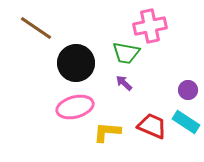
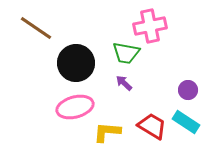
red trapezoid: rotated 8 degrees clockwise
